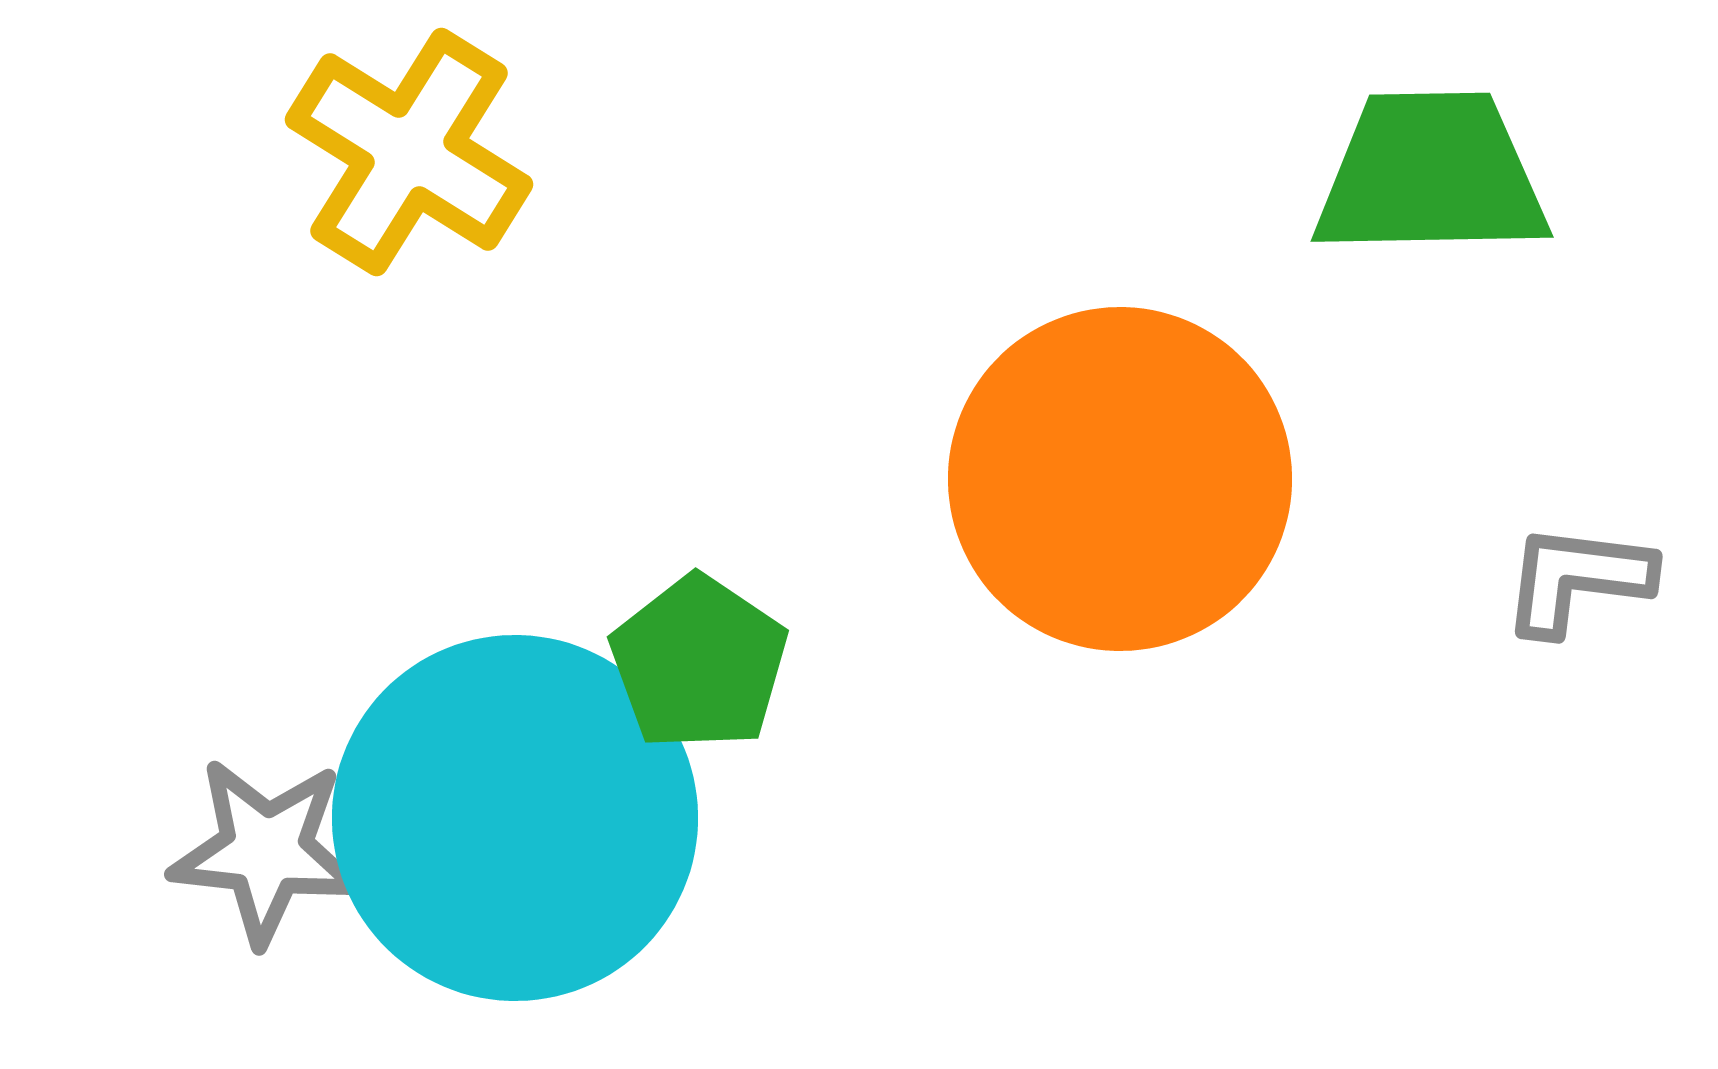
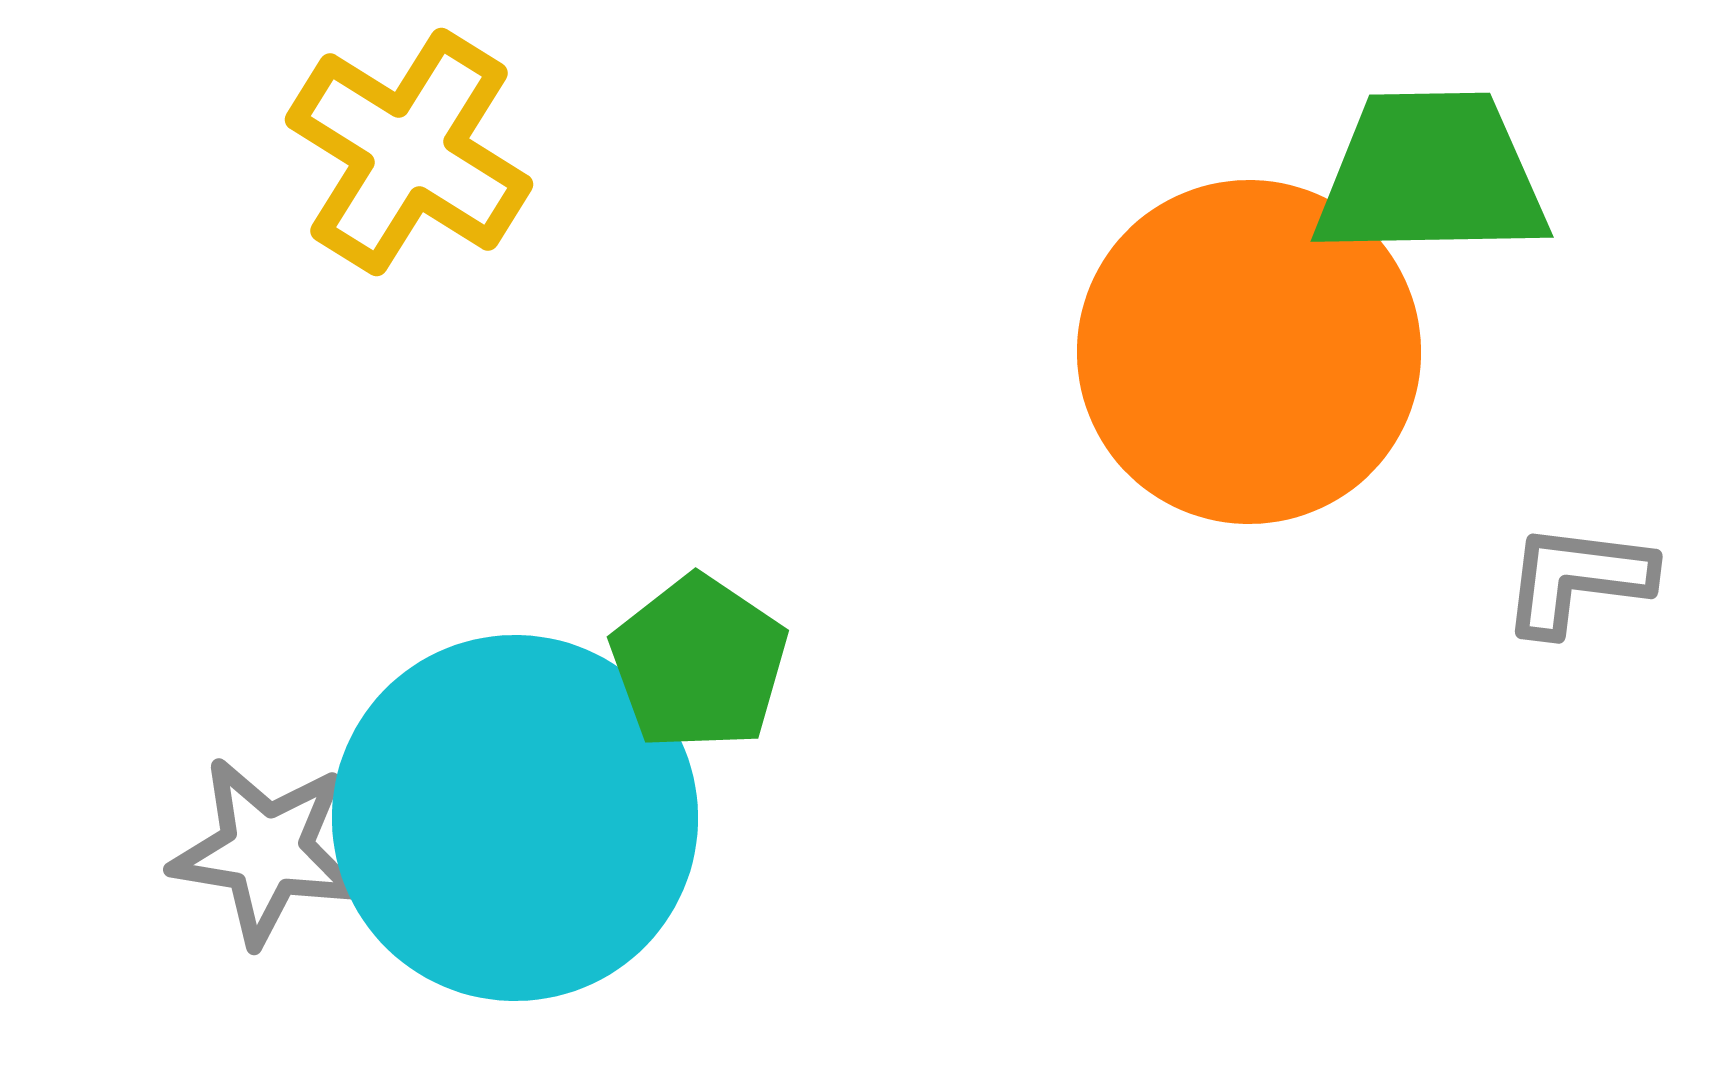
orange circle: moved 129 px right, 127 px up
gray star: rotated 3 degrees clockwise
